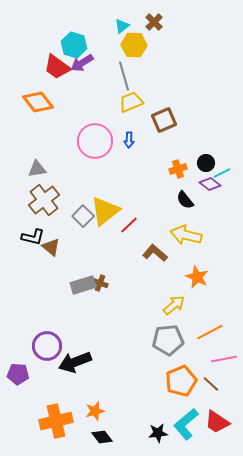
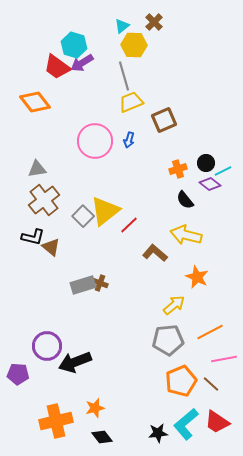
orange diamond at (38, 102): moved 3 px left
blue arrow at (129, 140): rotated 14 degrees clockwise
cyan line at (222, 173): moved 1 px right, 2 px up
orange star at (95, 411): moved 3 px up
